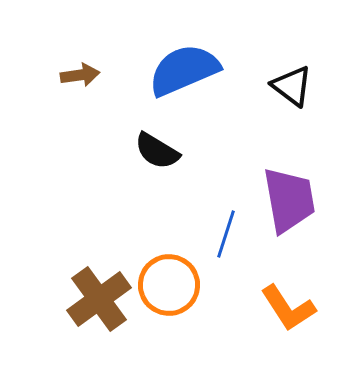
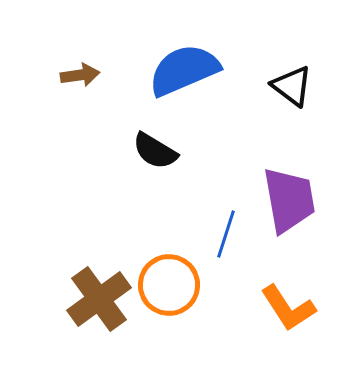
black semicircle: moved 2 px left
